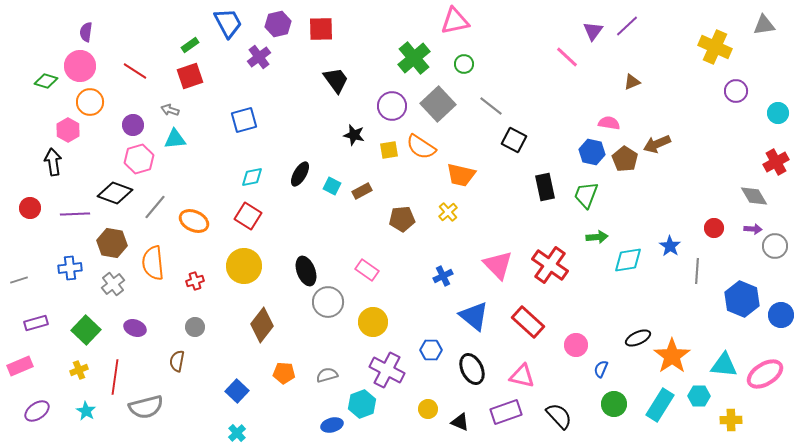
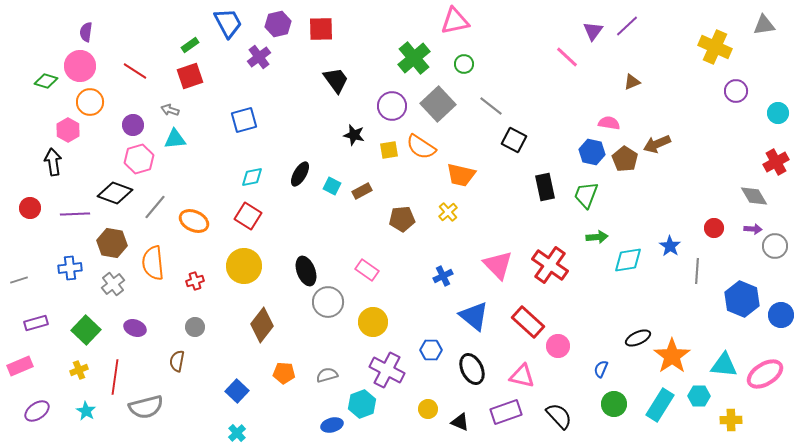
pink circle at (576, 345): moved 18 px left, 1 px down
